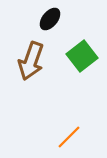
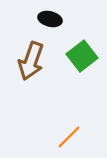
black ellipse: rotated 65 degrees clockwise
